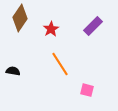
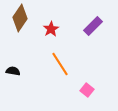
pink square: rotated 24 degrees clockwise
